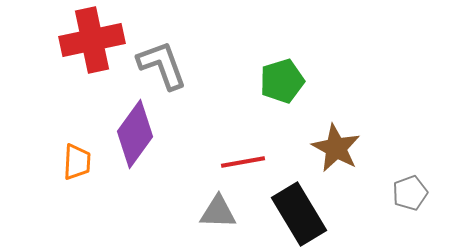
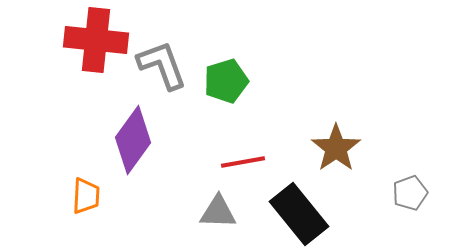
red cross: moved 4 px right; rotated 18 degrees clockwise
green pentagon: moved 56 px left
purple diamond: moved 2 px left, 6 px down
brown star: rotated 9 degrees clockwise
orange trapezoid: moved 9 px right, 34 px down
black rectangle: rotated 8 degrees counterclockwise
